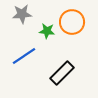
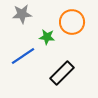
green star: moved 6 px down
blue line: moved 1 px left
